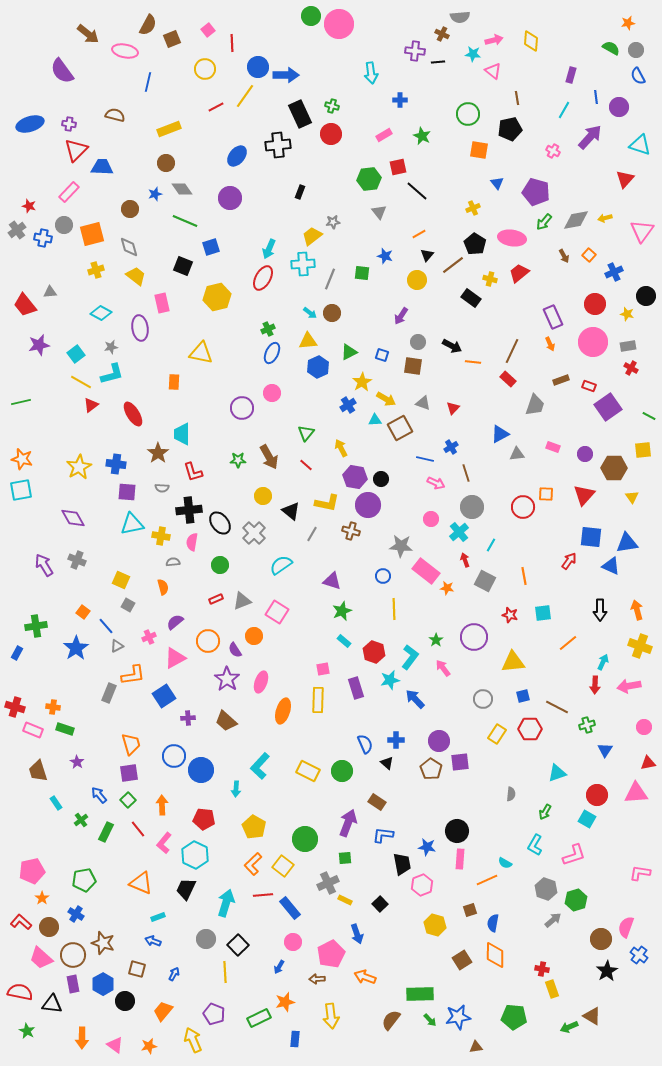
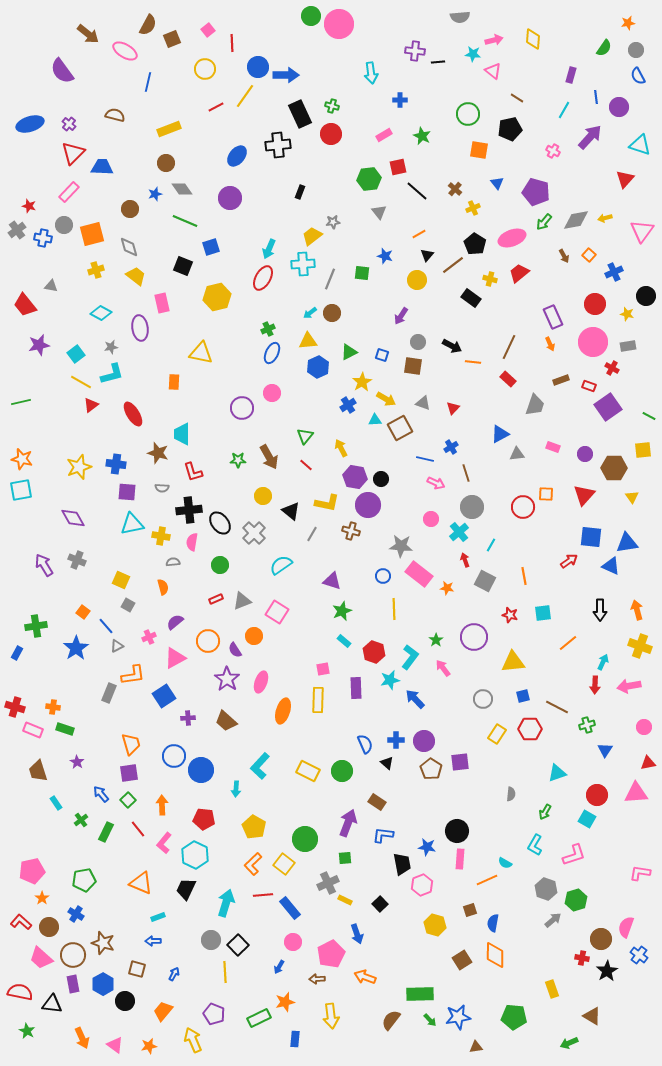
brown cross at (442, 34): moved 13 px right, 155 px down; rotated 16 degrees clockwise
yellow diamond at (531, 41): moved 2 px right, 2 px up
green semicircle at (611, 48): moved 7 px left; rotated 96 degrees clockwise
pink ellipse at (125, 51): rotated 20 degrees clockwise
brown line at (517, 98): rotated 48 degrees counterclockwise
purple cross at (69, 124): rotated 32 degrees clockwise
red triangle at (76, 150): moved 3 px left, 3 px down
pink ellipse at (512, 238): rotated 28 degrees counterclockwise
gray triangle at (50, 292): moved 1 px right, 6 px up; rotated 16 degrees clockwise
cyan arrow at (310, 313): rotated 104 degrees clockwise
brown line at (512, 351): moved 3 px left, 4 px up
red cross at (631, 368): moved 19 px left
green triangle at (306, 433): moved 1 px left, 3 px down
brown star at (158, 453): rotated 20 degrees counterclockwise
yellow star at (79, 467): rotated 10 degrees clockwise
red arrow at (569, 561): rotated 18 degrees clockwise
pink rectangle at (426, 571): moved 7 px left, 3 px down
purple rectangle at (356, 688): rotated 15 degrees clockwise
purple circle at (439, 741): moved 15 px left
blue arrow at (99, 795): moved 2 px right, 1 px up
yellow square at (283, 866): moved 1 px right, 2 px up
gray circle at (206, 939): moved 5 px right, 1 px down
blue arrow at (153, 941): rotated 21 degrees counterclockwise
red cross at (542, 969): moved 40 px right, 11 px up
green arrow at (569, 1027): moved 16 px down
orange arrow at (82, 1038): rotated 25 degrees counterclockwise
